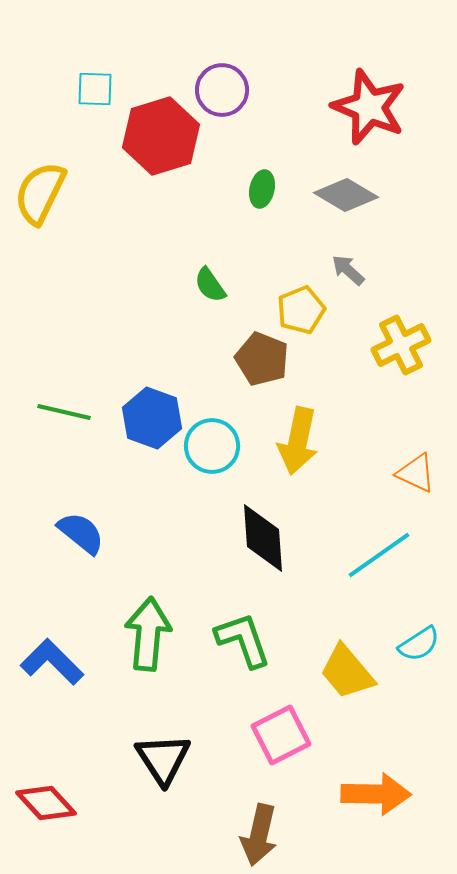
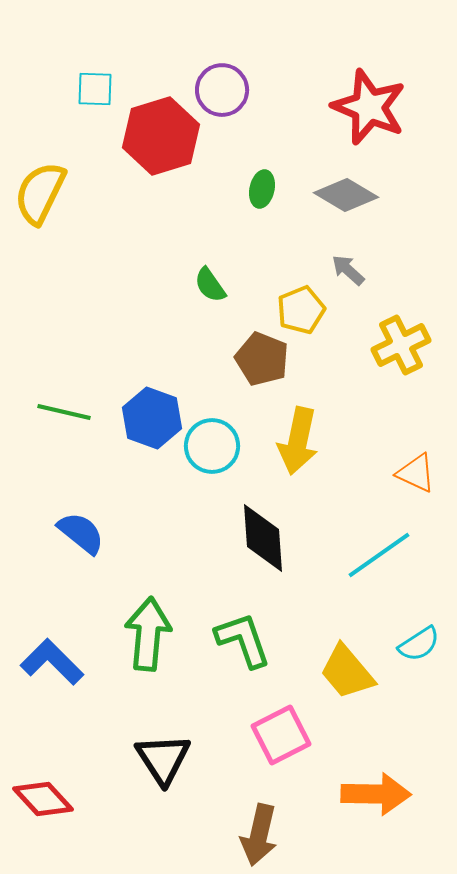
red diamond: moved 3 px left, 4 px up
